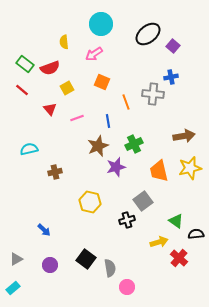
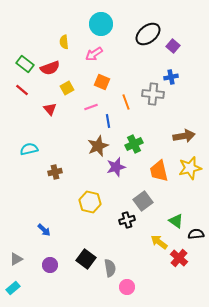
pink line: moved 14 px right, 11 px up
yellow arrow: rotated 126 degrees counterclockwise
